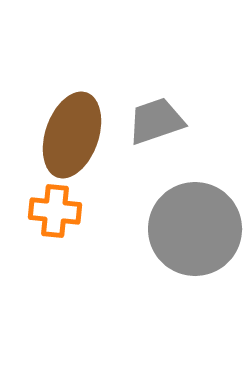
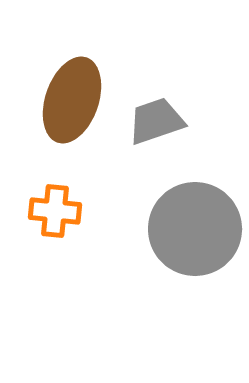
brown ellipse: moved 35 px up
